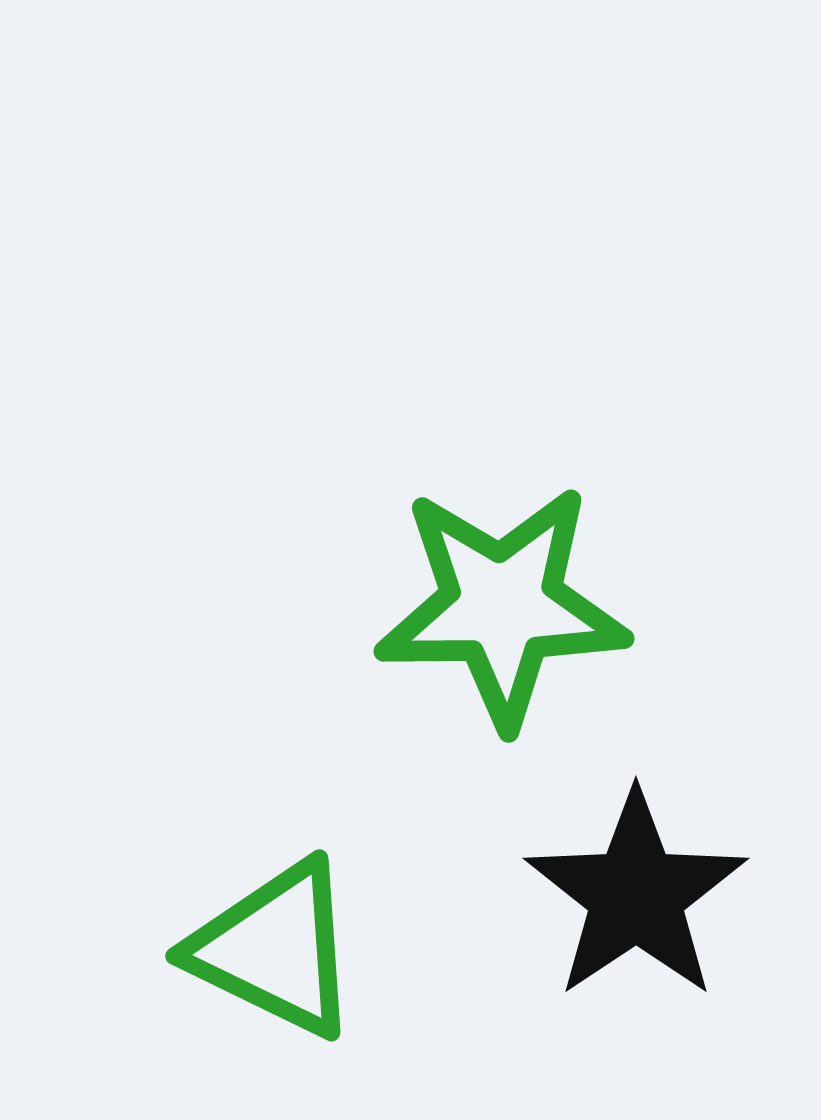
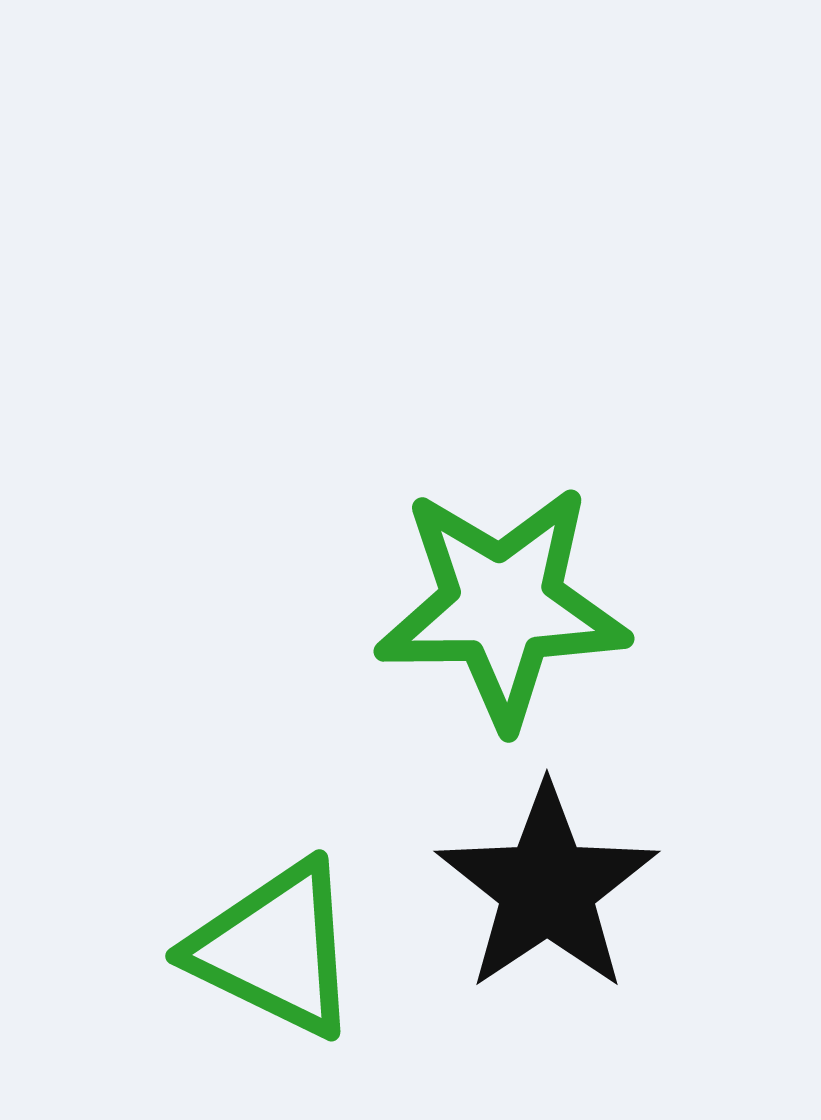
black star: moved 89 px left, 7 px up
